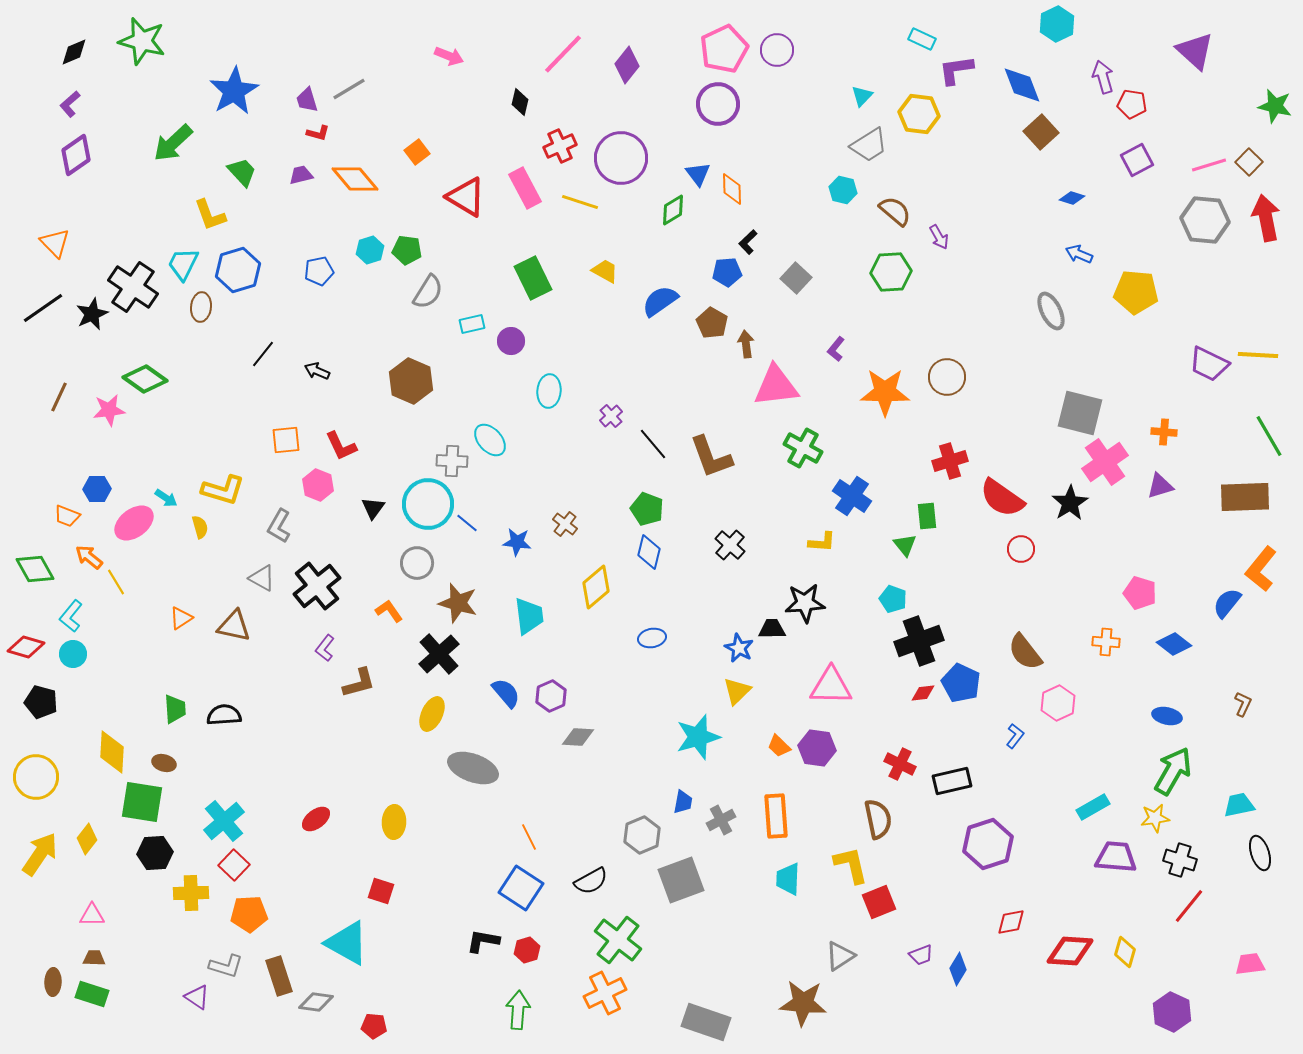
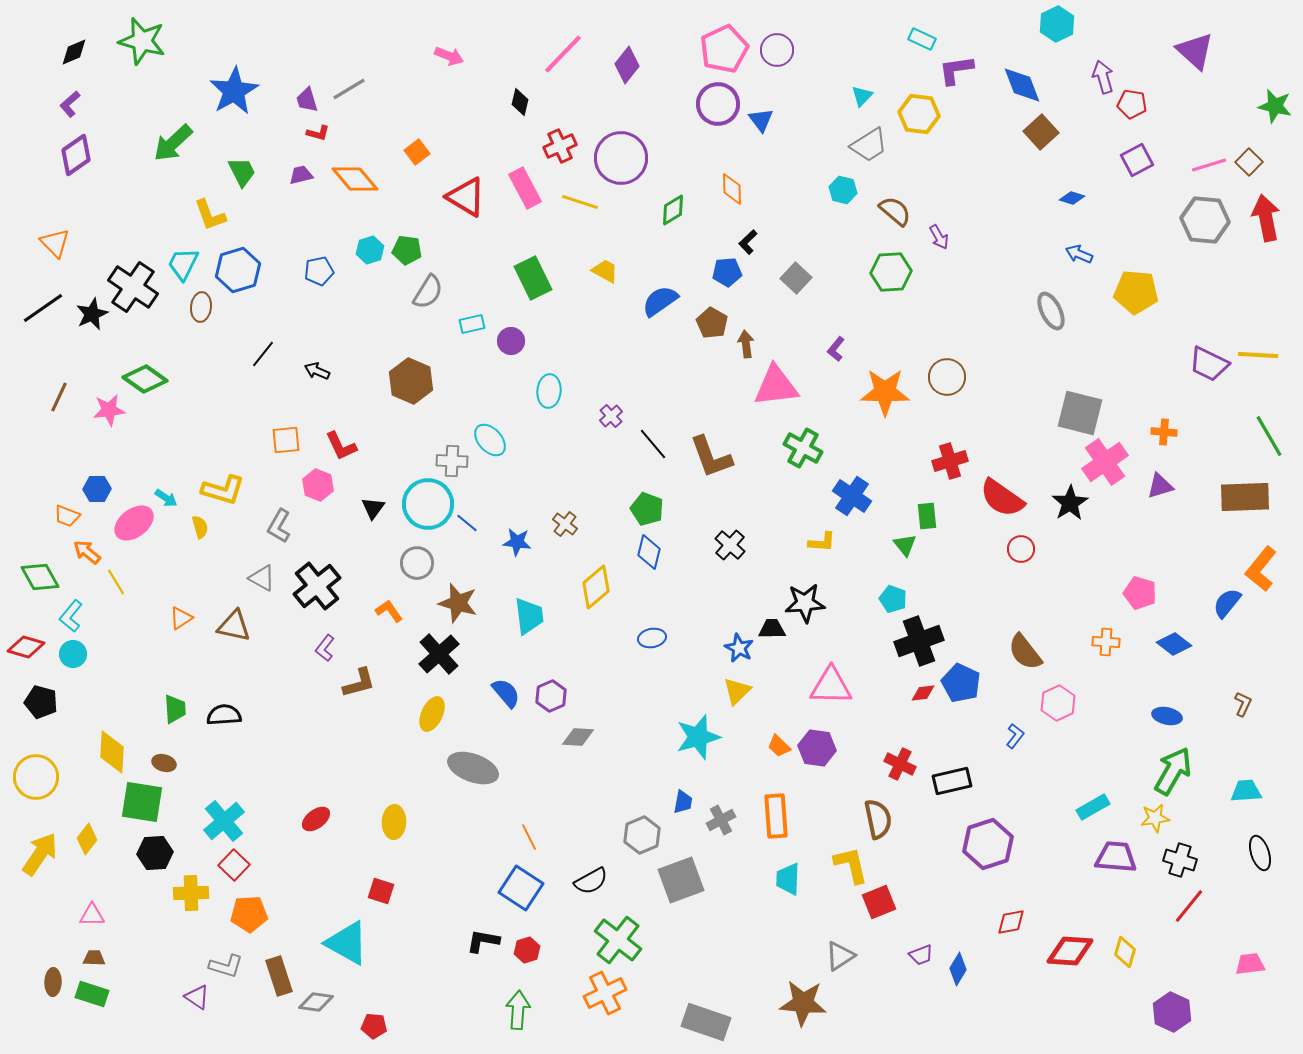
green trapezoid at (242, 172): rotated 16 degrees clockwise
blue triangle at (698, 174): moved 63 px right, 54 px up
orange arrow at (89, 557): moved 2 px left, 5 px up
green diamond at (35, 569): moved 5 px right, 8 px down
cyan trapezoid at (1239, 805): moved 7 px right, 14 px up; rotated 8 degrees clockwise
